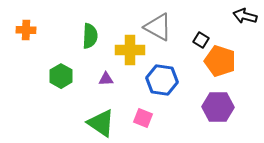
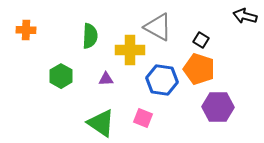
orange pentagon: moved 21 px left, 8 px down
